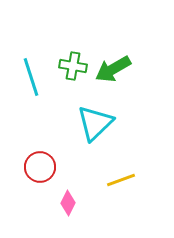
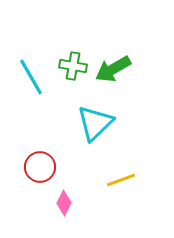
cyan line: rotated 12 degrees counterclockwise
pink diamond: moved 4 px left
